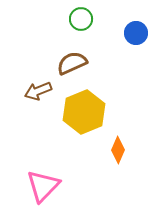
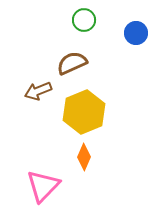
green circle: moved 3 px right, 1 px down
orange diamond: moved 34 px left, 7 px down
